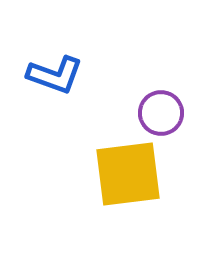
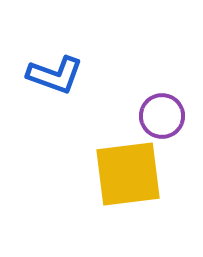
purple circle: moved 1 px right, 3 px down
